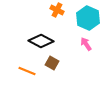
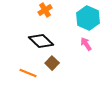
orange cross: moved 12 px left; rotated 32 degrees clockwise
black diamond: rotated 15 degrees clockwise
brown square: rotated 16 degrees clockwise
orange line: moved 1 px right, 2 px down
